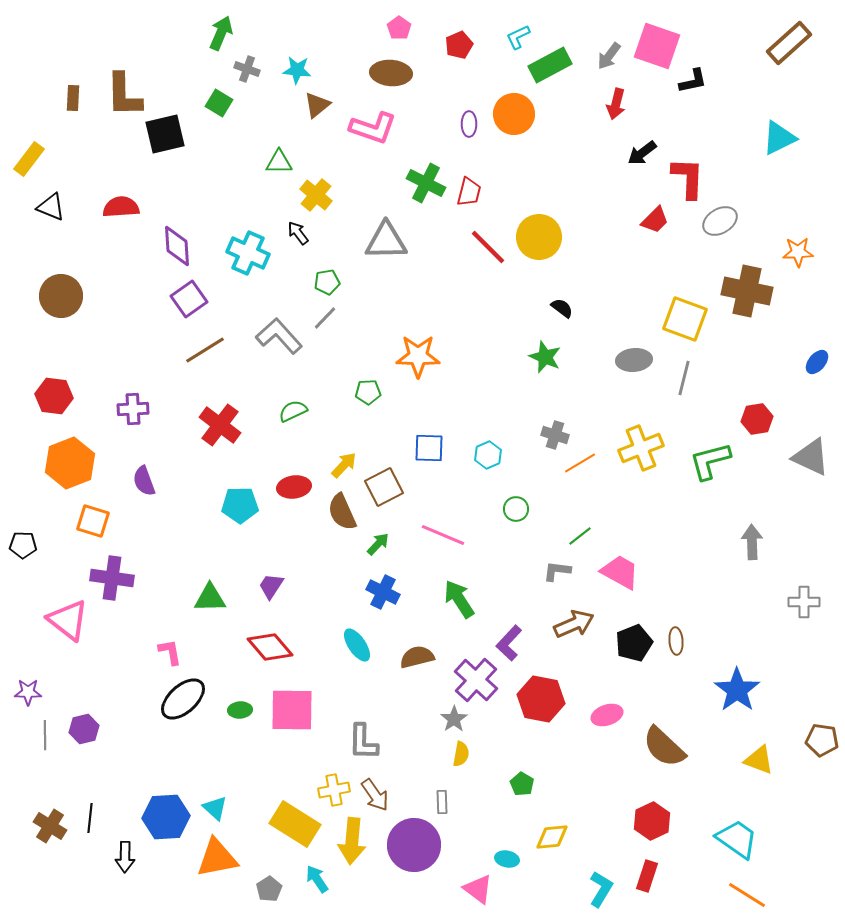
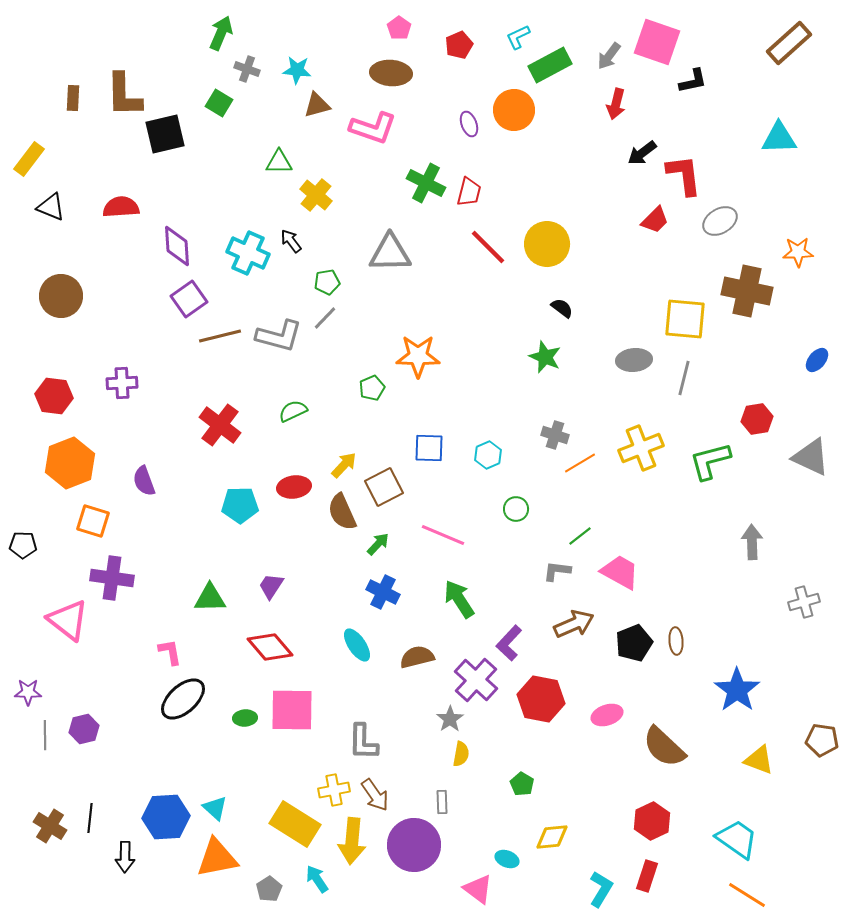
pink square at (657, 46): moved 4 px up
brown triangle at (317, 105): rotated 24 degrees clockwise
orange circle at (514, 114): moved 4 px up
purple ellipse at (469, 124): rotated 20 degrees counterclockwise
cyan triangle at (779, 138): rotated 24 degrees clockwise
red L-shape at (688, 178): moved 4 px left, 3 px up; rotated 9 degrees counterclockwise
black arrow at (298, 233): moved 7 px left, 8 px down
yellow circle at (539, 237): moved 8 px right, 7 px down
gray triangle at (386, 241): moved 4 px right, 12 px down
yellow square at (685, 319): rotated 15 degrees counterclockwise
gray L-shape at (279, 336): rotated 147 degrees clockwise
brown line at (205, 350): moved 15 px right, 14 px up; rotated 18 degrees clockwise
blue ellipse at (817, 362): moved 2 px up
green pentagon at (368, 392): moved 4 px right, 4 px up; rotated 20 degrees counterclockwise
purple cross at (133, 409): moved 11 px left, 26 px up
gray cross at (804, 602): rotated 16 degrees counterclockwise
green ellipse at (240, 710): moved 5 px right, 8 px down
gray star at (454, 719): moved 4 px left
cyan ellipse at (507, 859): rotated 10 degrees clockwise
